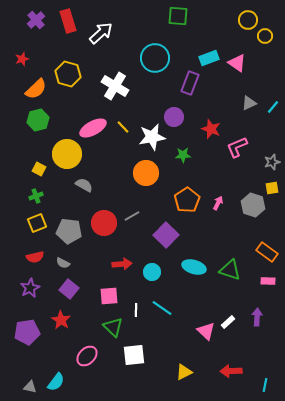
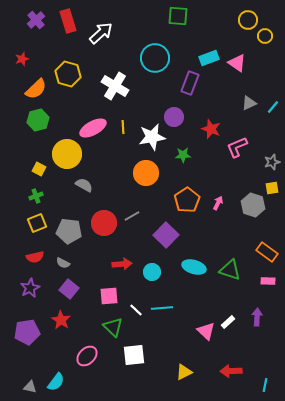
yellow line at (123, 127): rotated 40 degrees clockwise
cyan line at (162, 308): rotated 40 degrees counterclockwise
white line at (136, 310): rotated 48 degrees counterclockwise
